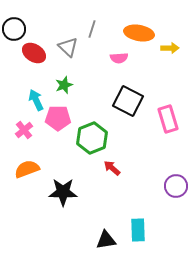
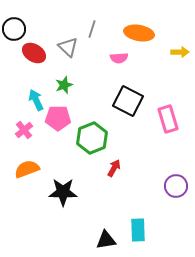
yellow arrow: moved 10 px right, 4 px down
red arrow: moved 2 px right; rotated 78 degrees clockwise
